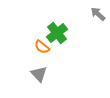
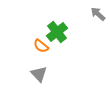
green cross: moved 1 px up
orange semicircle: moved 1 px left, 1 px up
